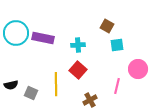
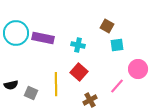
cyan cross: rotated 16 degrees clockwise
red square: moved 1 px right, 2 px down
pink line: rotated 28 degrees clockwise
